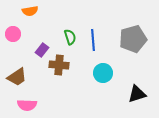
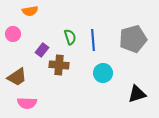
pink semicircle: moved 2 px up
